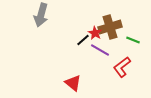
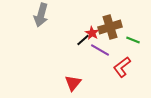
red star: moved 3 px left
red triangle: rotated 30 degrees clockwise
